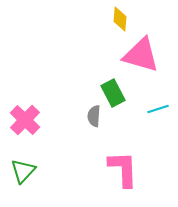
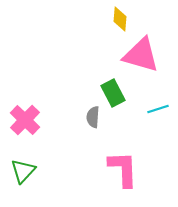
gray semicircle: moved 1 px left, 1 px down
